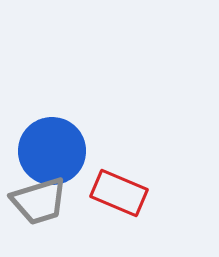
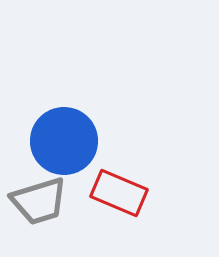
blue circle: moved 12 px right, 10 px up
